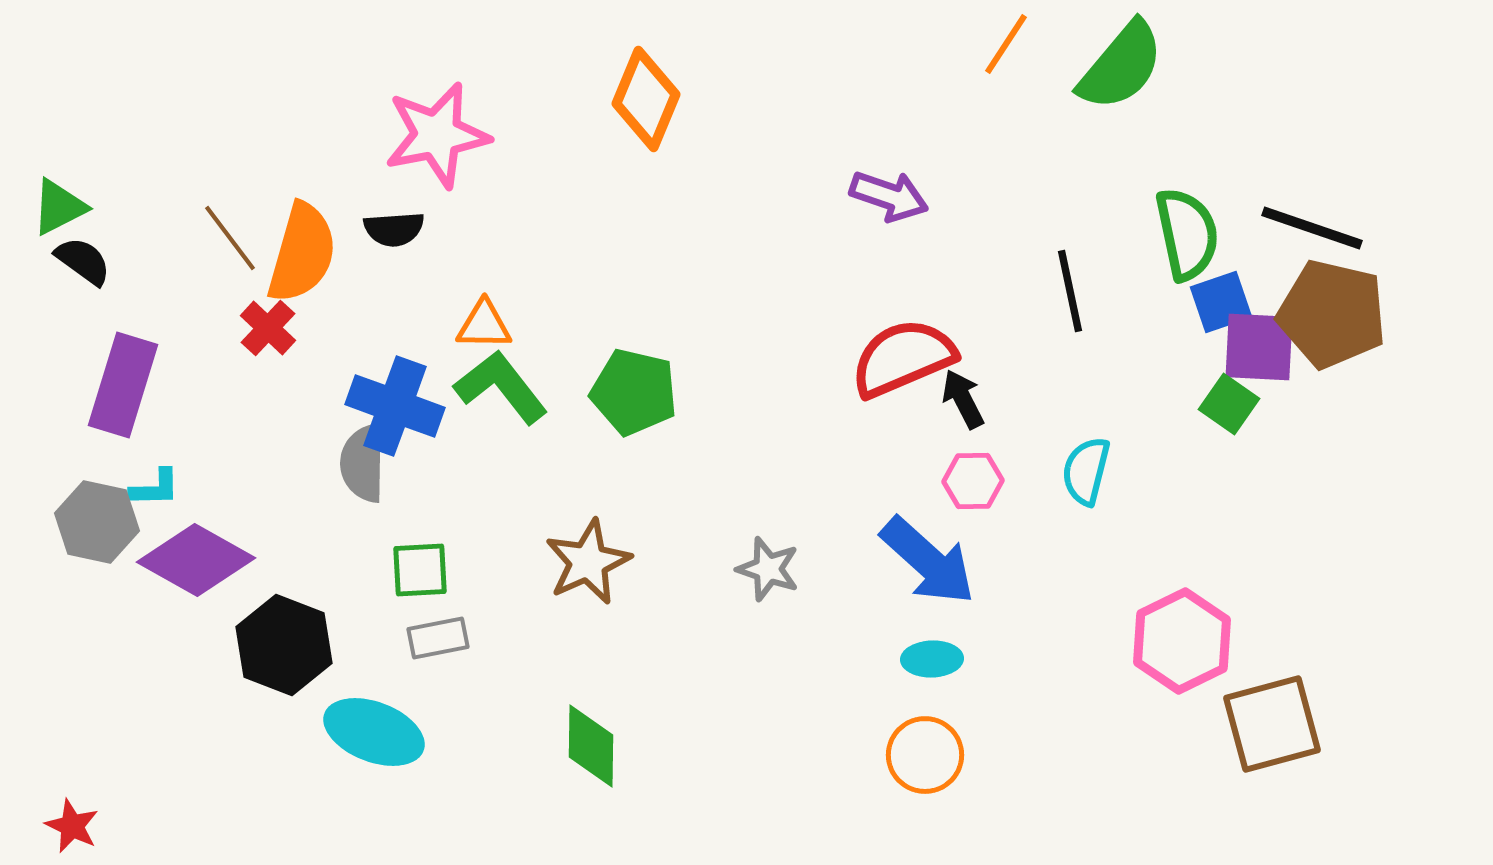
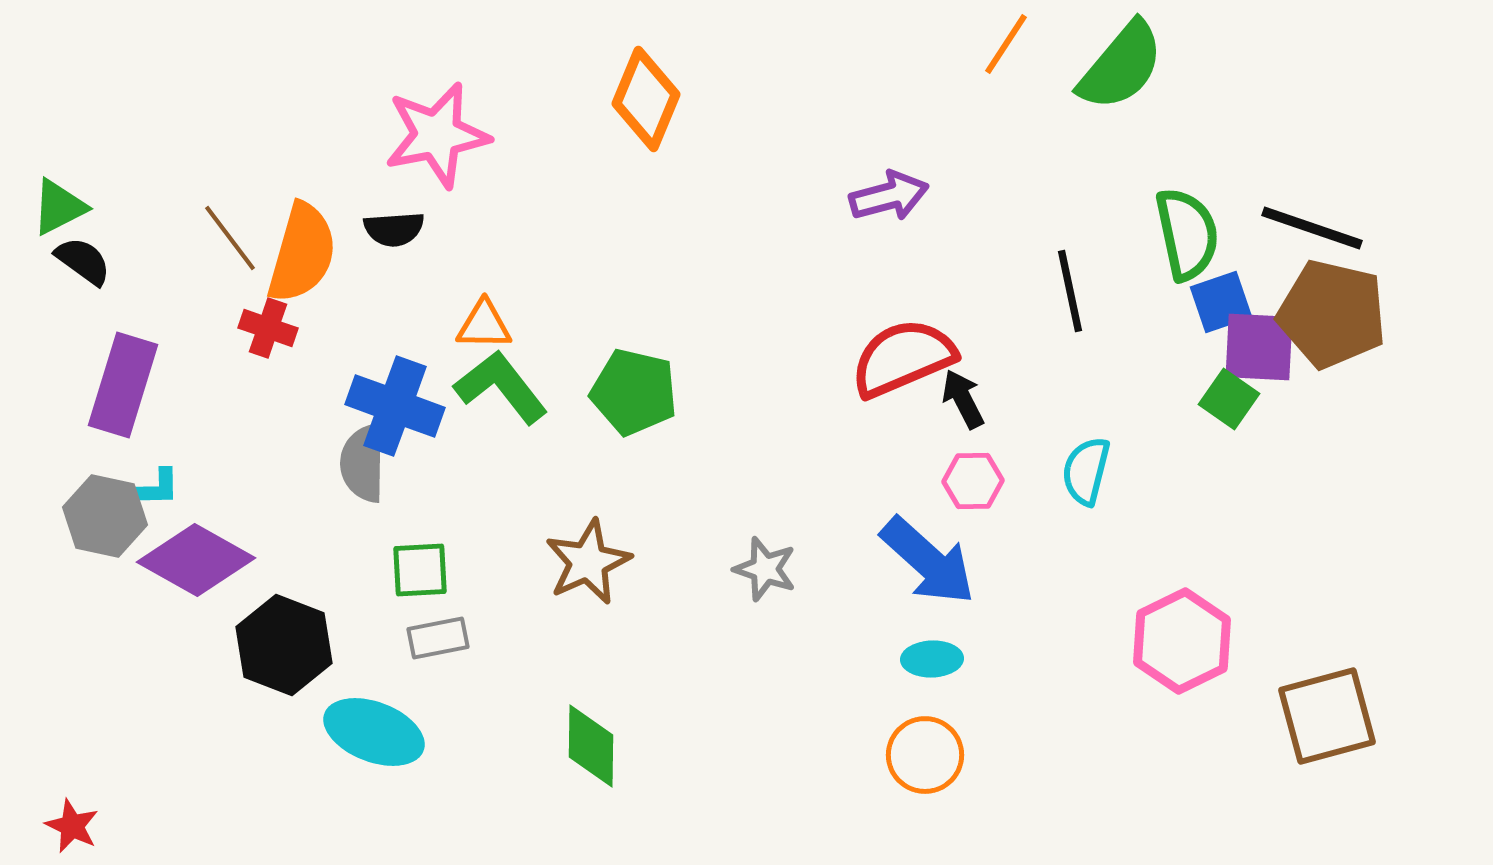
purple arrow at (889, 196): rotated 34 degrees counterclockwise
red cross at (268, 328): rotated 24 degrees counterclockwise
green square at (1229, 404): moved 5 px up
gray hexagon at (97, 522): moved 8 px right, 6 px up
gray star at (768, 569): moved 3 px left
brown square at (1272, 724): moved 55 px right, 8 px up
